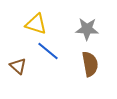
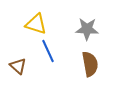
blue line: rotated 25 degrees clockwise
